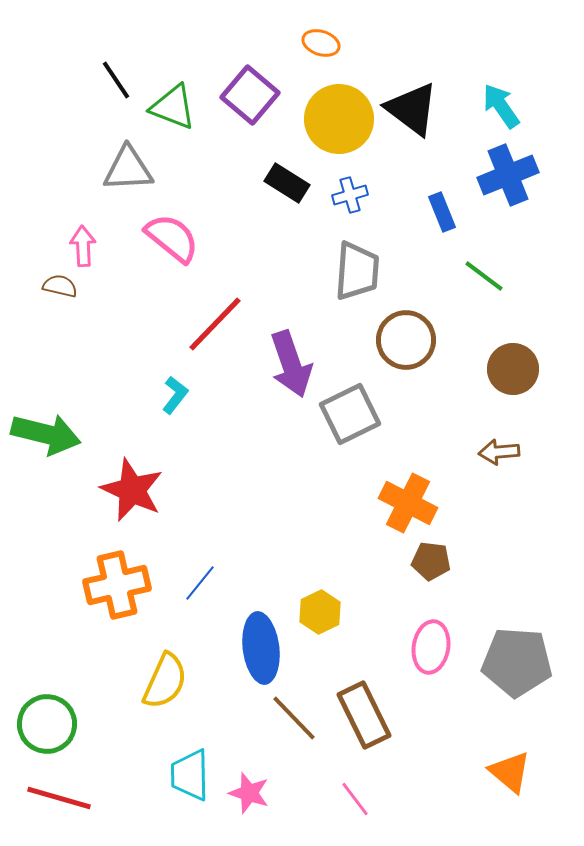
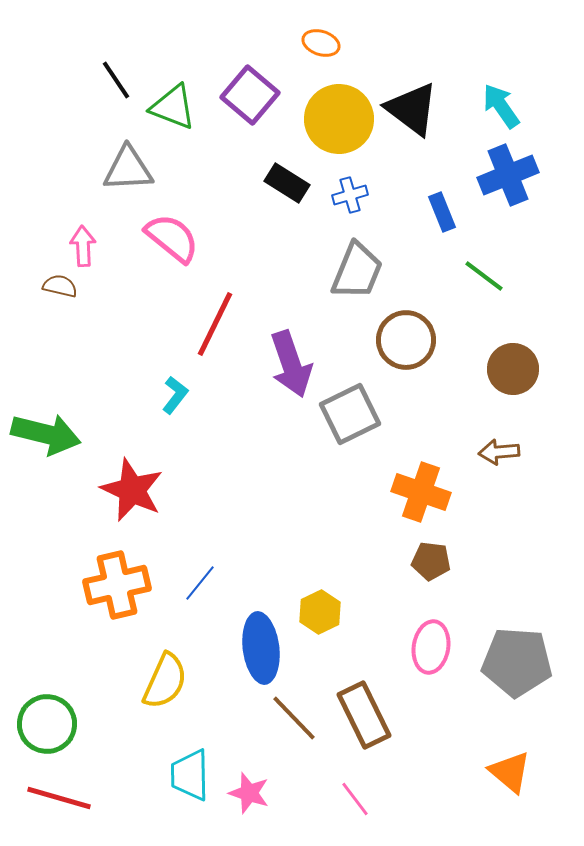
gray trapezoid at (357, 271): rotated 18 degrees clockwise
red line at (215, 324): rotated 18 degrees counterclockwise
orange cross at (408, 503): moved 13 px right, 11 px up; rotated 8 degrees counterclockwise
